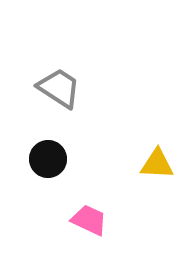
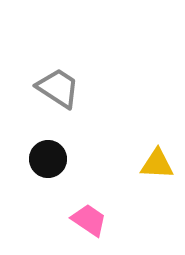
gray trapezoid: moved 1 px left
pink trapezoid: rotated 9 degrees clockwise
